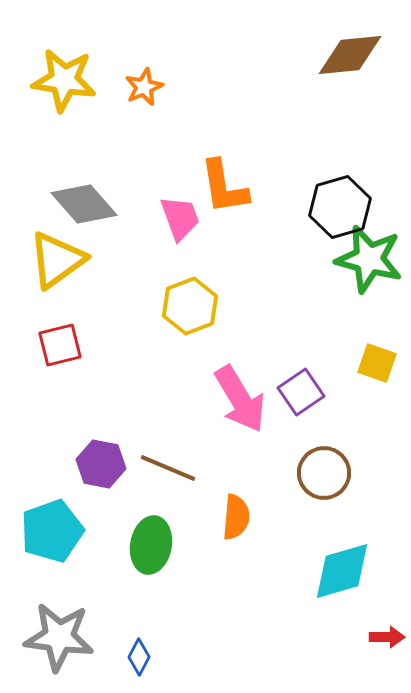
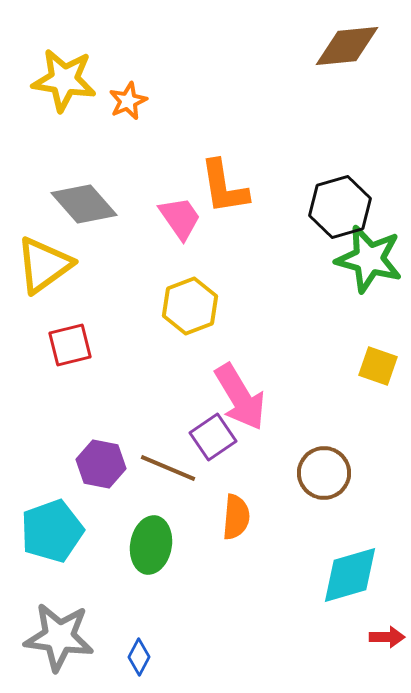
brown diamond: moved 3 px left, 9 px up
orange star: moved 16 px left, 14 px down
pink trapezoid: rotated 15 degrees counterclockwise
yellow triangle: moved 13 px left, 5 px down
red square: moved 10 px right
yellow square: moved 1 px right, 3 px down
purple square: moved 88 px left, 45 px down
pink arrow: moved 2 px up
cyan diamond: moved 8 px right, 4 px down
